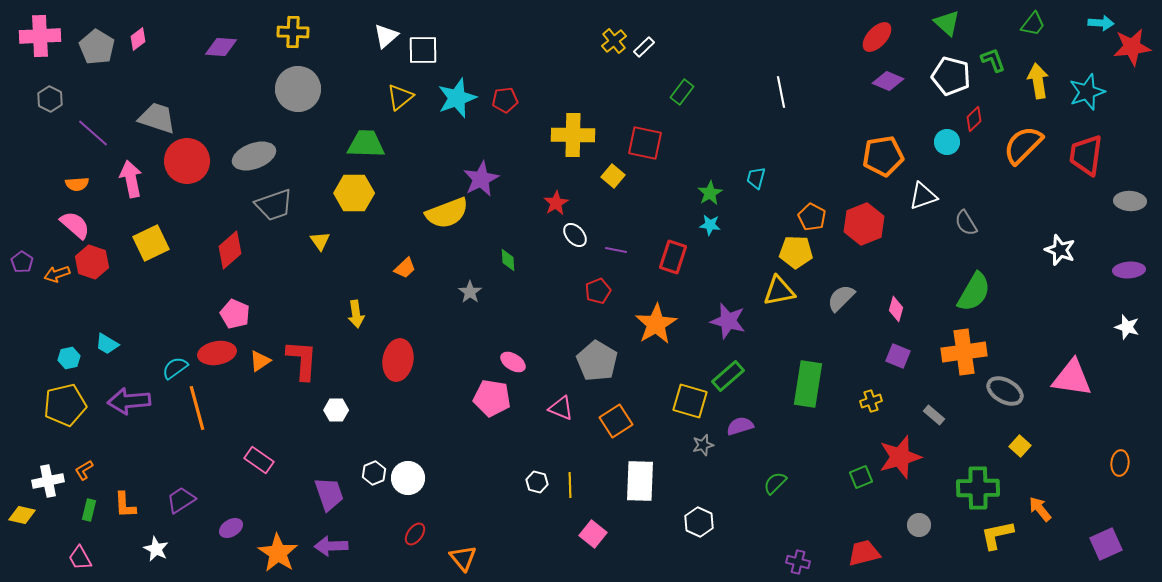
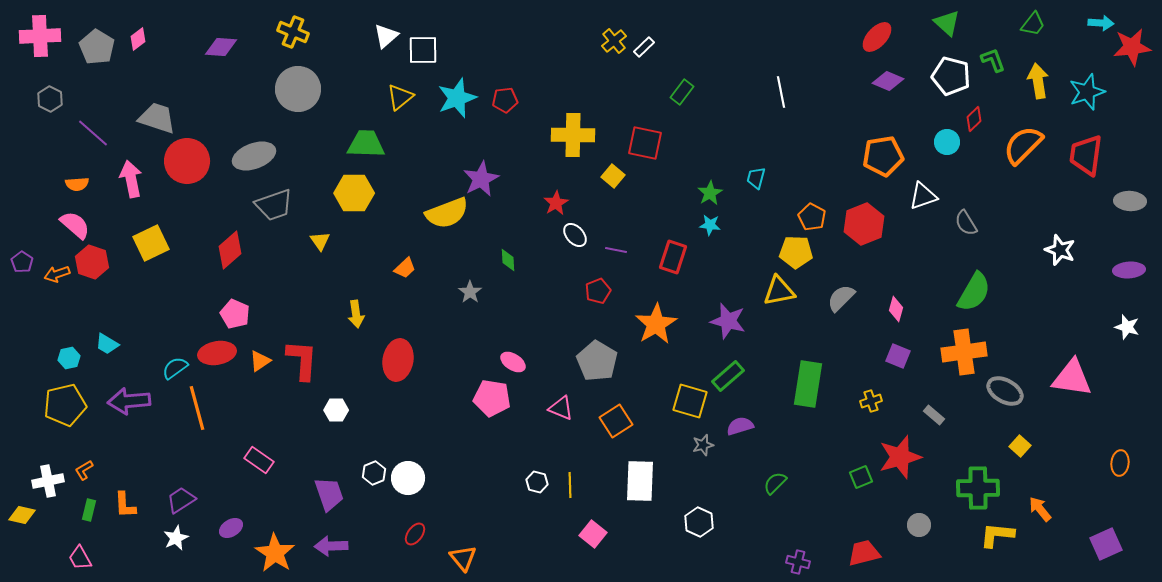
yellow cross at (293, 32): rotated 20 degrees clockwise
yellow L-shape at (997, 535): rotated 18 degrees clockwise
white star at (156, 549): moved 20 px right, 11 px up; rotated 20 degrees clockwise
orange star at (278, 553): moved 3 px left
